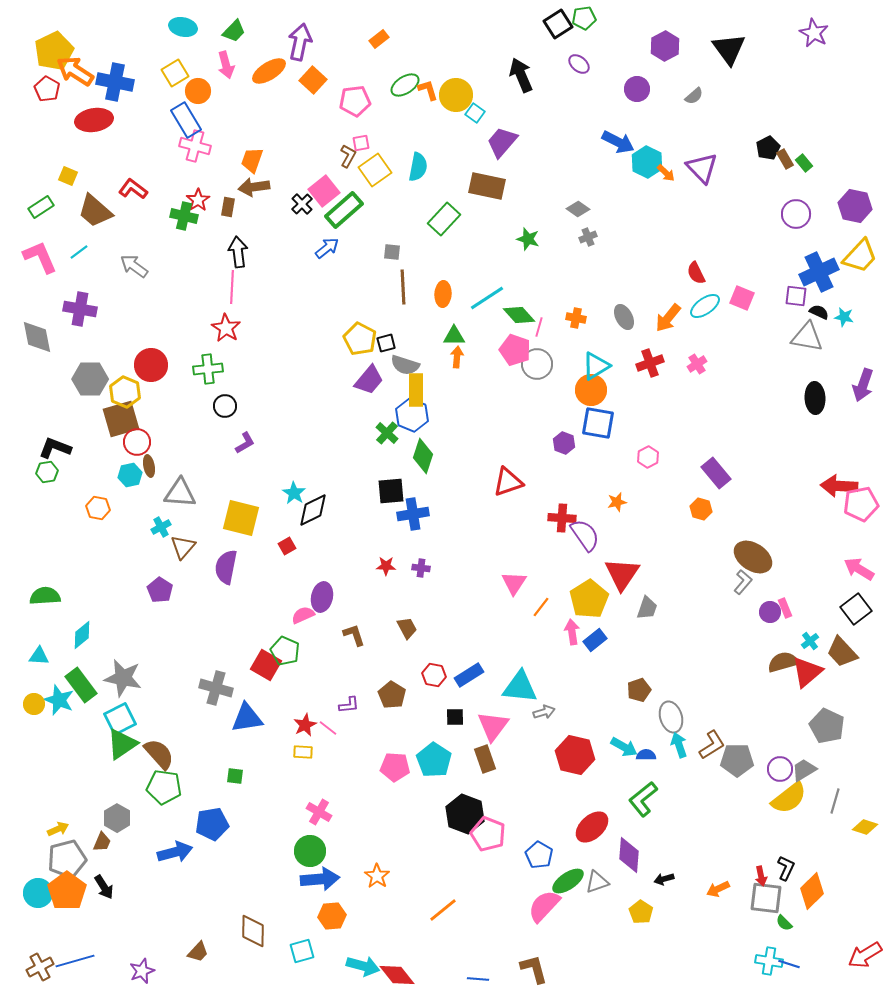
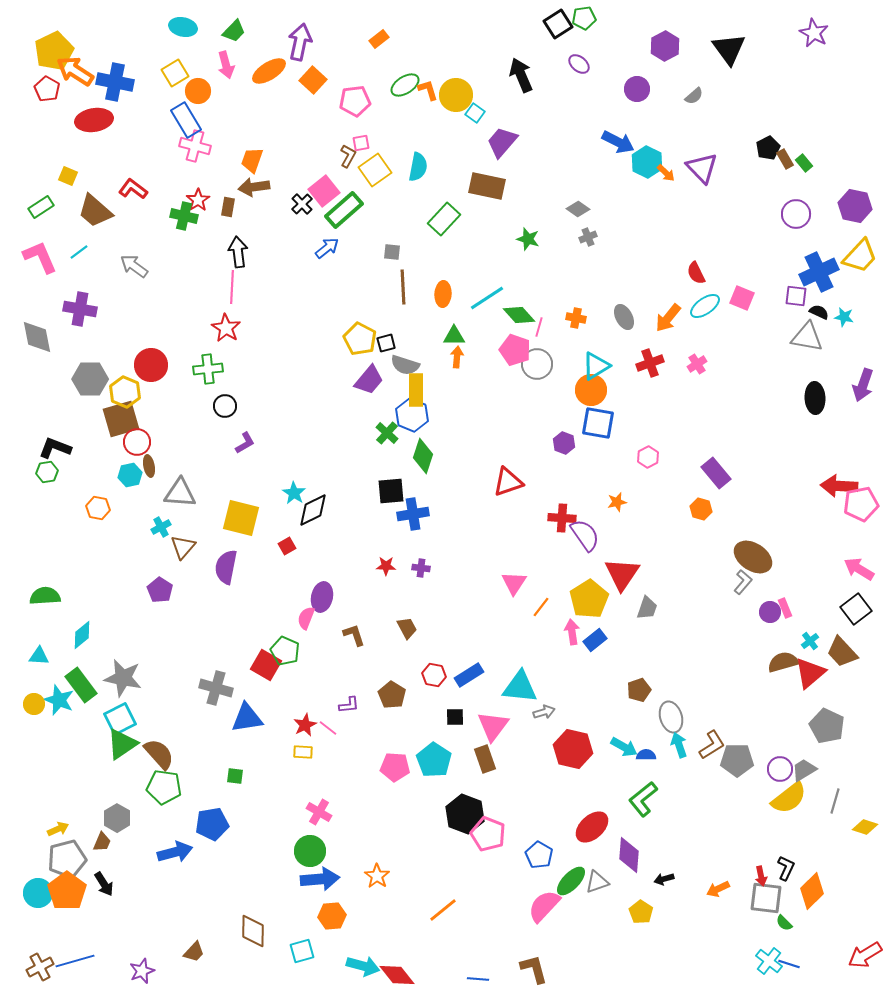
pink semicircle at (303, 615): moved 3 px right, 3 px down; rotated 45 degrees counterclockwise
red triangle at (807, 672): moved 3 px right, 1 px down
red hexagon at (575, 755): moved 2 px left, 6 px up
green ellipse at (568, 881): moved 3 px right; rotated 12 degrees counterclockwise
black arrow at (104, 887): moved 3 px up
brown trapezoid at (198, 952): moved 4 px left
cyan cross at (769, 961): rotated 28 degrees clockwise
